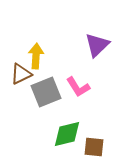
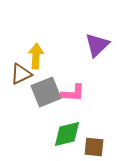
pink L-shape: moved 5 px left, 6 px down; rotated 55 degrees counterclockwise
